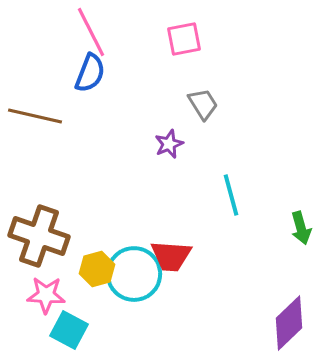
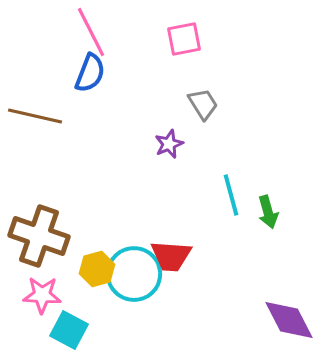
green arrow: moved 33 px left, 16 px up
pink star: moved 4 px left
purple diamond: moved 3 px up; rotated 74 degrees counterclockwise
